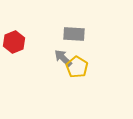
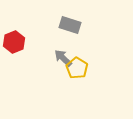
gray rectangle: moved 4 px left, 9 px up; rotated 15 degrees clockwise
yellow pentagon: moved 1 px down
